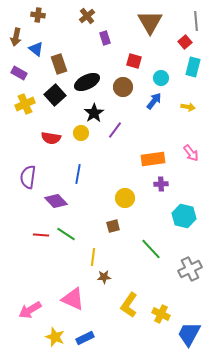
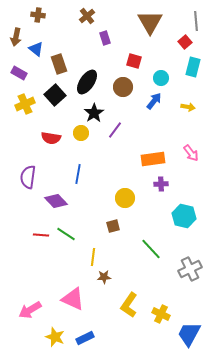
black ellipse at (87, 82): rotated 30 degrees counterclockwise
